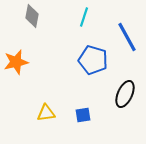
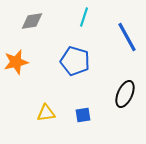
gray diamond: moved 5 px down; rotated 70 degrees clockwise
blue pentagon: moved 18 px left, 1 px down
